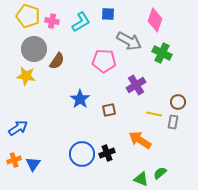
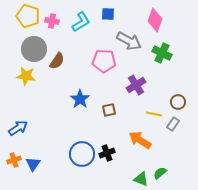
gray rectangle: moved 2 px down; rotated 24 degrees clockwise
